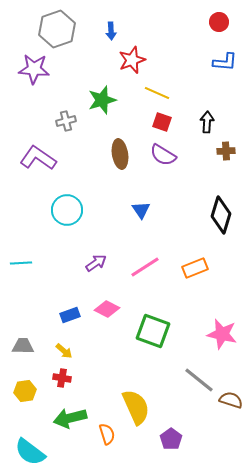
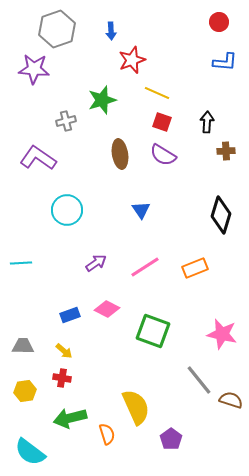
gray line: rotated 12 degrees clockwise
